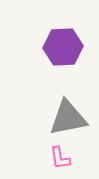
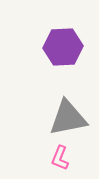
pink L-shape: rotated 30 degrees clockwise
